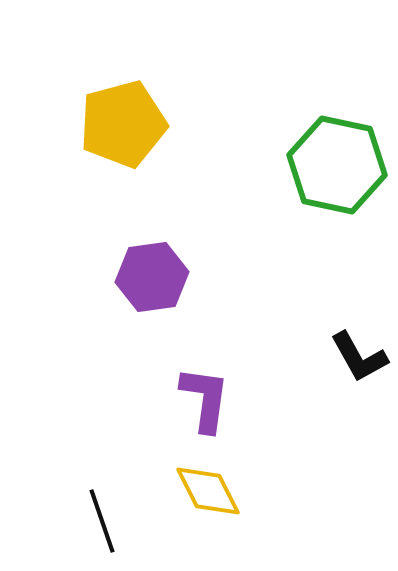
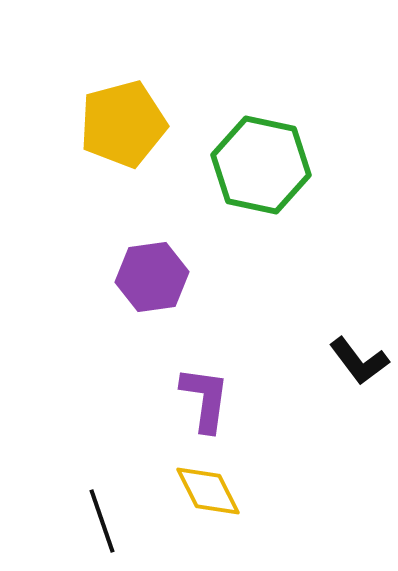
green hexagon: moved 76 px left
black L-shape: moved 4 px down; rotated 8 degrees counterclockwise
